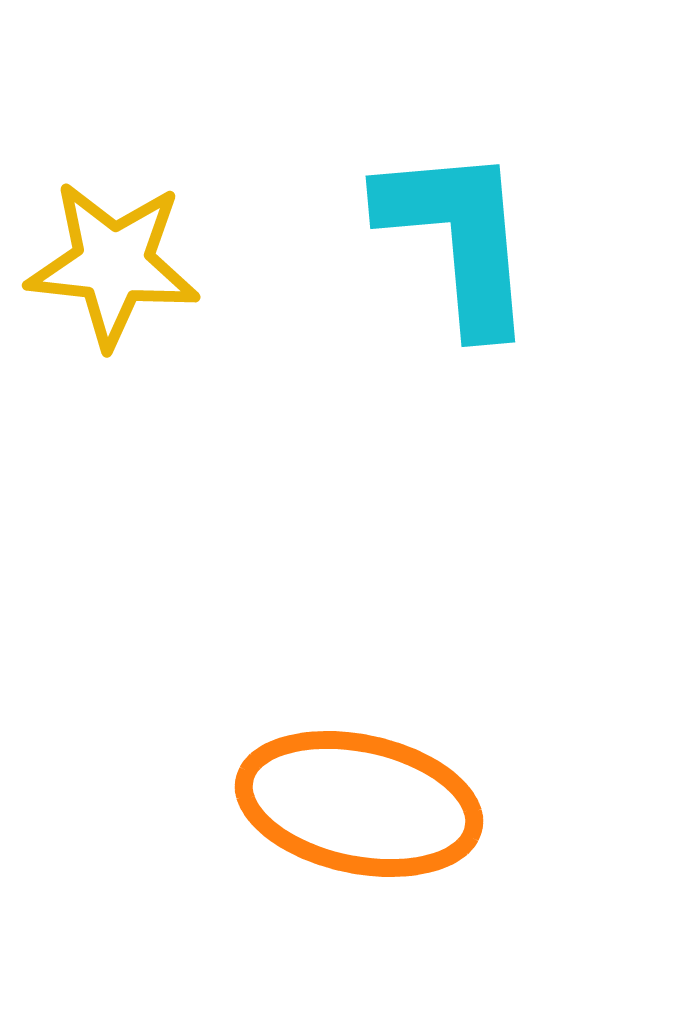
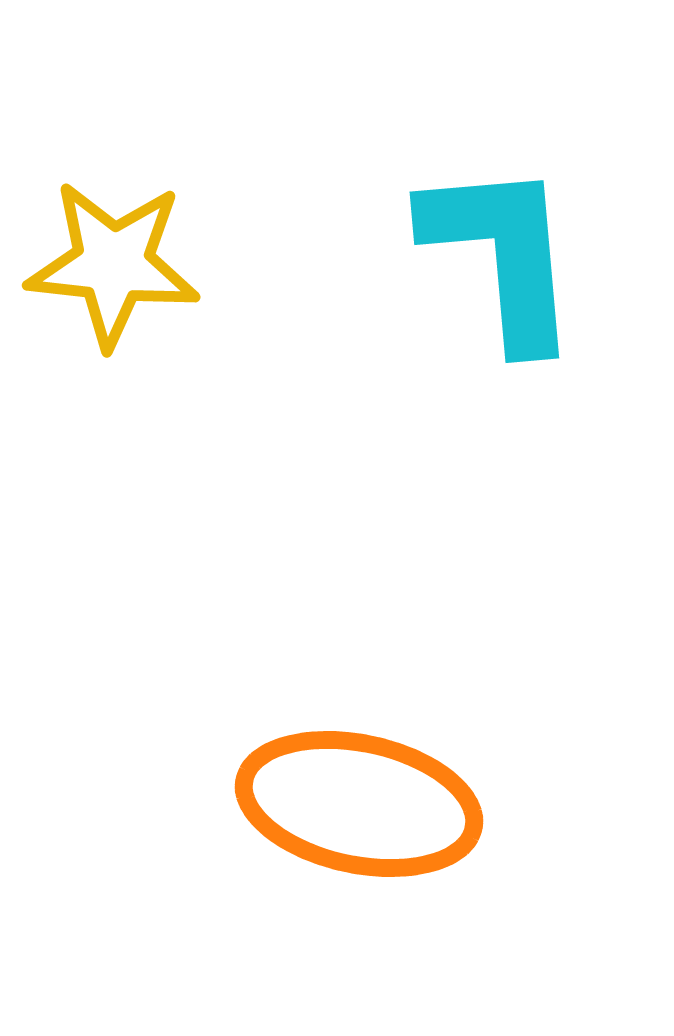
cyan L-shape: moved 44 px right, 16 px down
